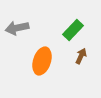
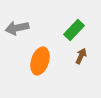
green rectangle: moved 1 px right
orange ellipse: moved 2 px left
